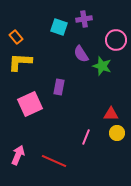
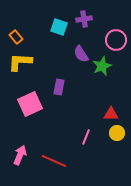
green star: rotated 30 degrees clockwise
pink arrow: moved 2 px right
